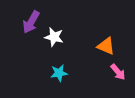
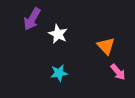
purple arrow: moved 1 px right, 3 px up
white star: moved 4 px right, 3 px up; rotated 12 degrees clockwise
orange triangle: rotated 24 degrees clockwise
